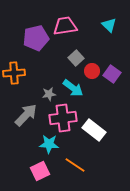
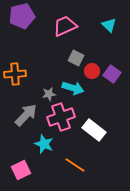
pink trapezoid: rotated 15 degrees counterclockwise
purple pentagon: moved 14 px left, 22 px up
gray square: rotated 21 degrees counterclockwise
orange cross: moved 1 px right, 1 px down
cyan arrow: rotated 20 degrees counterclockwise
pink cross: moved 2 px left, 1 px up; rotated 12 degrees counterclockwise
cyan star: moved 5 px left; rotated 18 degrees clockwise
pink square: moved 19 px left, 1 px up
